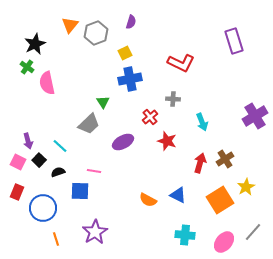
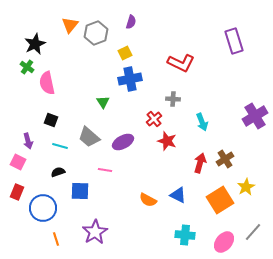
red cross: moved 4 px right, 2 px down
gray trapezoid: moved 13 px down; rotated 85 degrees clockwise
cyan line: rotated 28 degrees counterclockwise
black square: moved 12 px right, 40 px up; rotated 24 degrees counterclockwise
pink line: moved 11 px right, 1 px up
